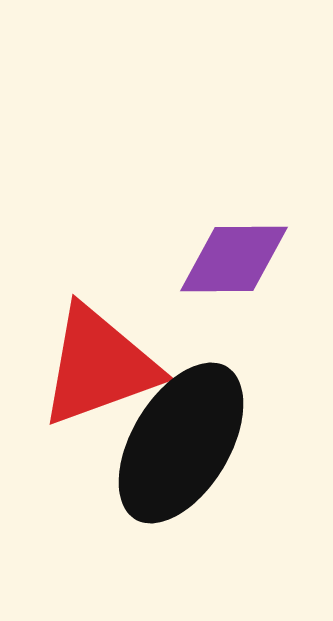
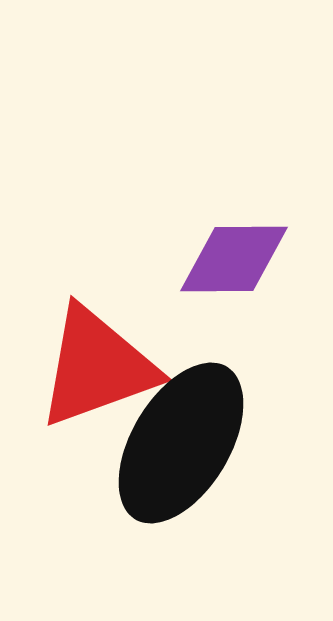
red triangle: moved 2 px left, 1 px down
